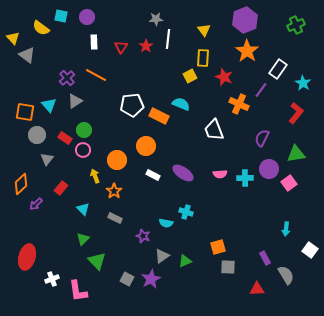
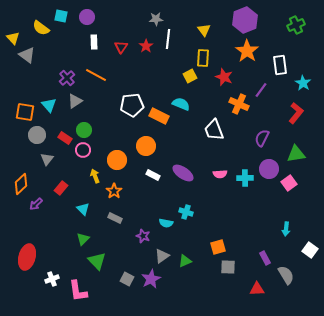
white rectangle at (278, 69): moved 2 px right, 4 px up; rotated 42 degrees counterclockwise
